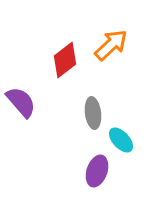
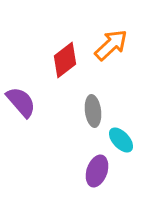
gray ellipse: moved 2 px up
